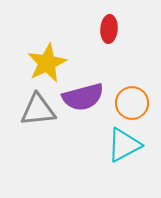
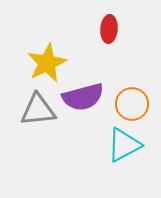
orange circle: moved 1 px down
